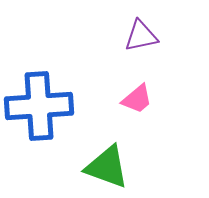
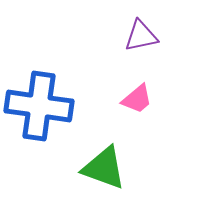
blue cross: rotated 12 degrees clockwise
green triangle: moved 3 px left, 1 px down
